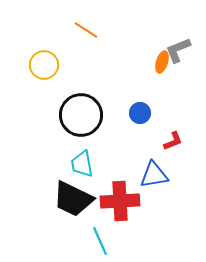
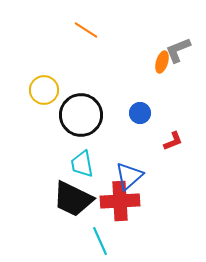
yellow circle: moved 25 px down
blue triangle: moved 25 px left, 1 px down; rotated 32 degrees counterclockwise
